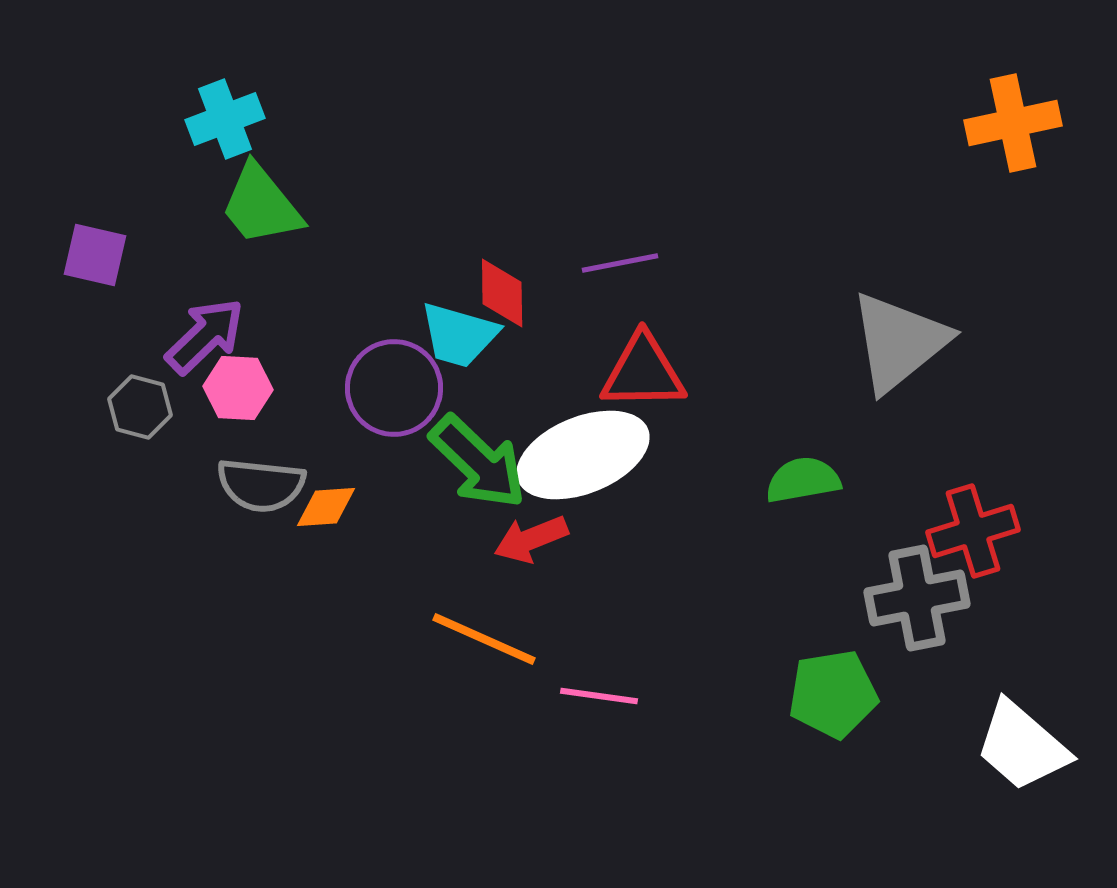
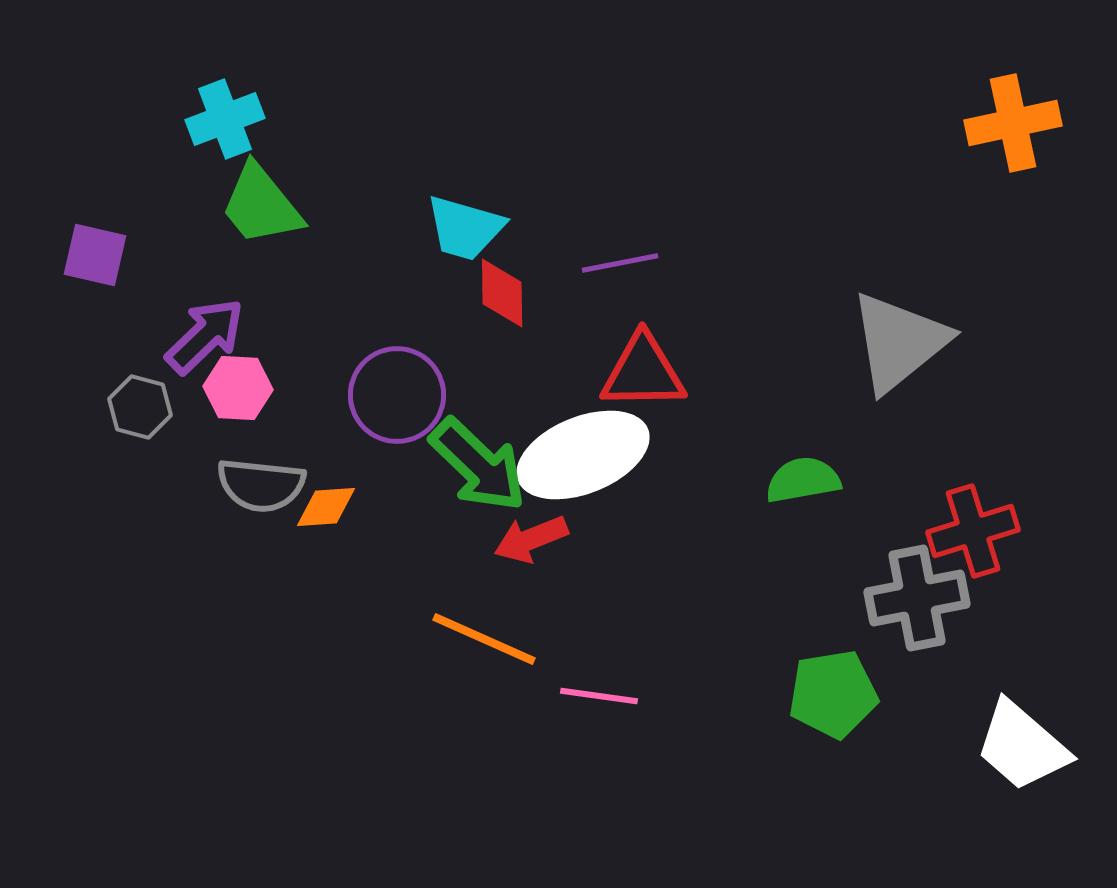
cyan trapezoid: moved 6 px right, 107 px up
purple circle: moved 3 px right, 7 px down
green arrow: moved 3 px down
